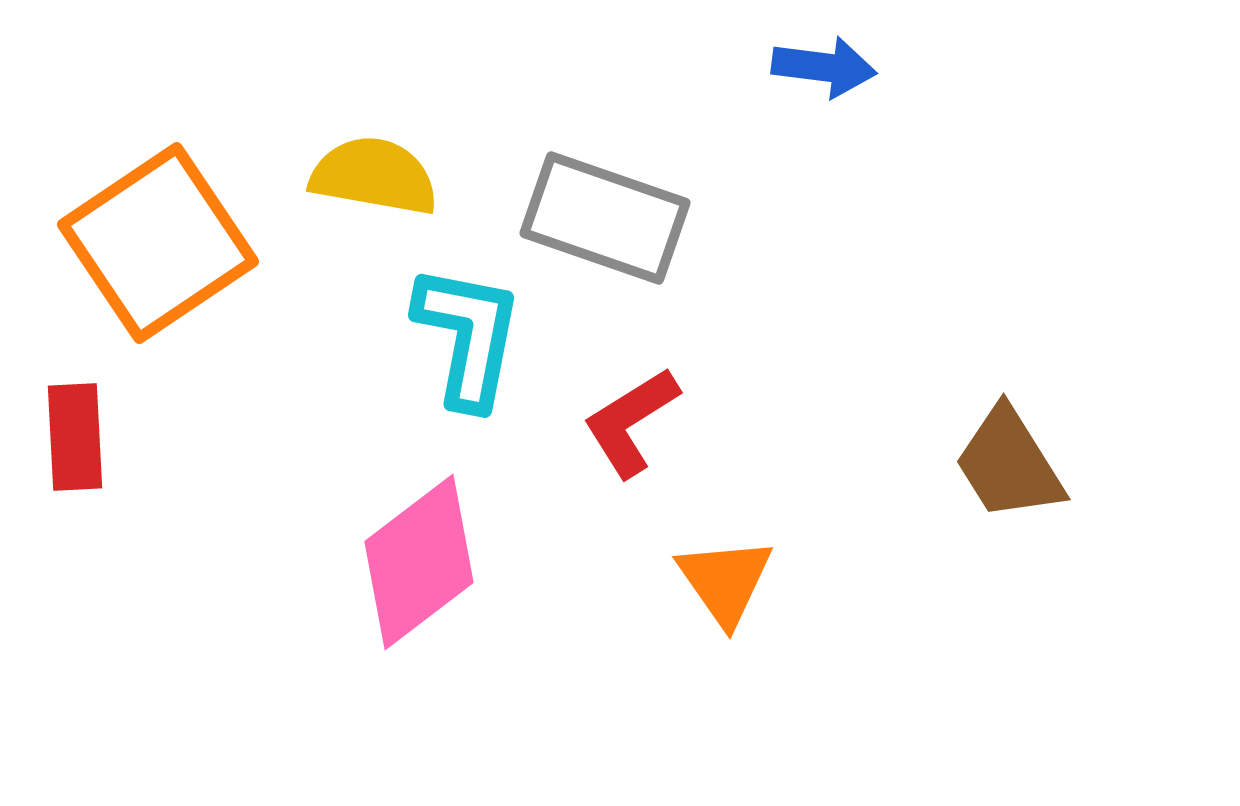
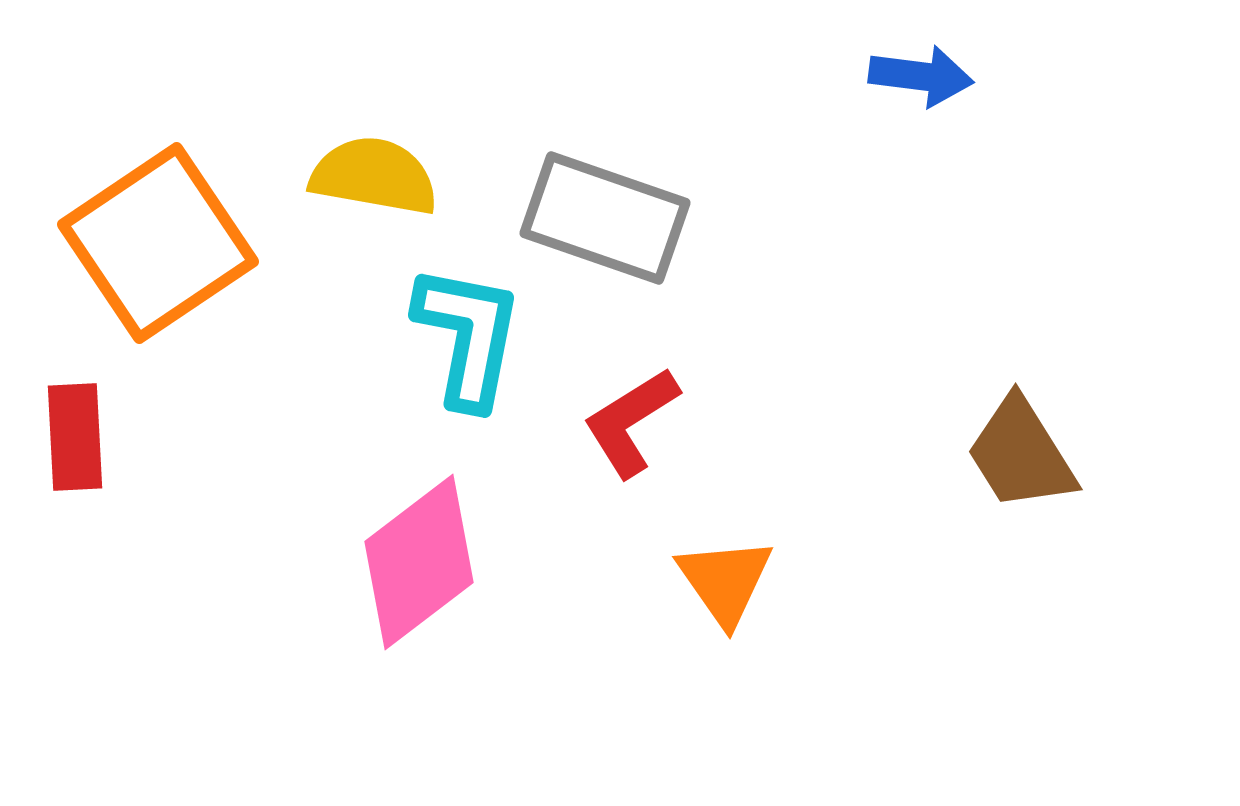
blue arrow: moved 97 px right, 9 px down
brown trapezoid: moved 12 px right, 10 px up
